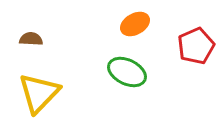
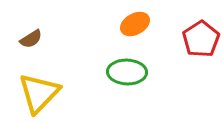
brown semicircle: rotated 145 degrees clockwise
red pentagon: moved 5 px right, 7 px up; rotated 9 degrees counterclockwise
green ellipse: rotated 24 degrees counterclockwise
